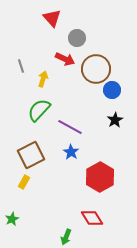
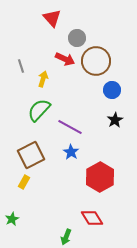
brown circle: moved 8 px up
